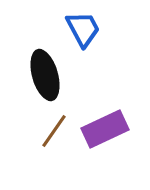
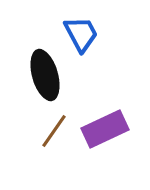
blue trapezoid: moved 2 px left, 5 px down
